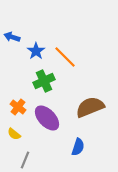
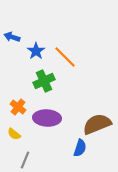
brown semicircle: moved 7 px right, 17 px down
purple ellipse: rotated 44 degrees counterclockwise
blue semicircle: moved 2 px right, 1 px down
